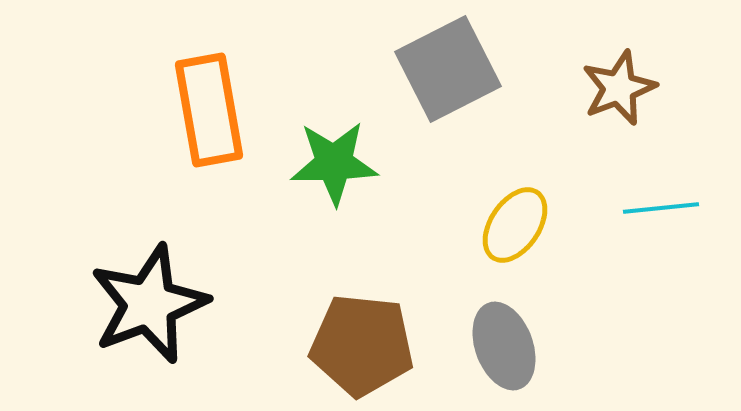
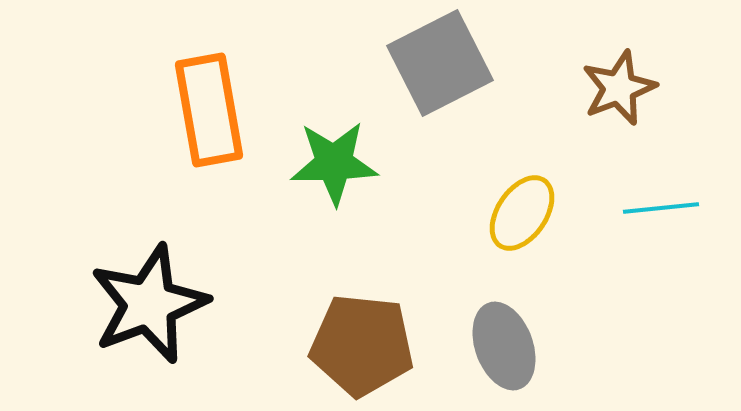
gray square: moved 8 px left, 6 px up
yellow ellipse: moved 7 px right, 12 px up
